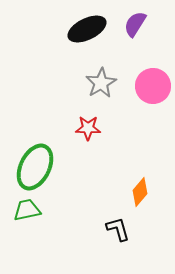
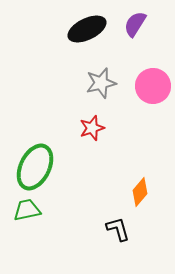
gray star: rotated 16 degrees clockwise
red star: moved 4 px right; rotated 20 degrees counterclockwise
